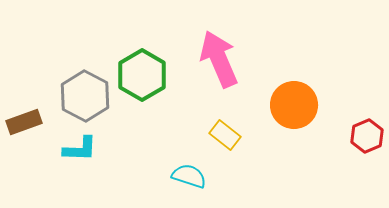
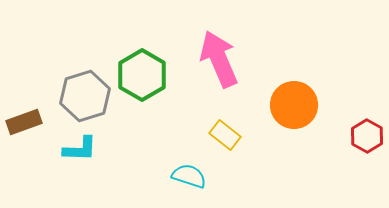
gray hexagon: rotated 15 degrees clockwise
red hexagon: rotated 8 degrees counterclockwise
